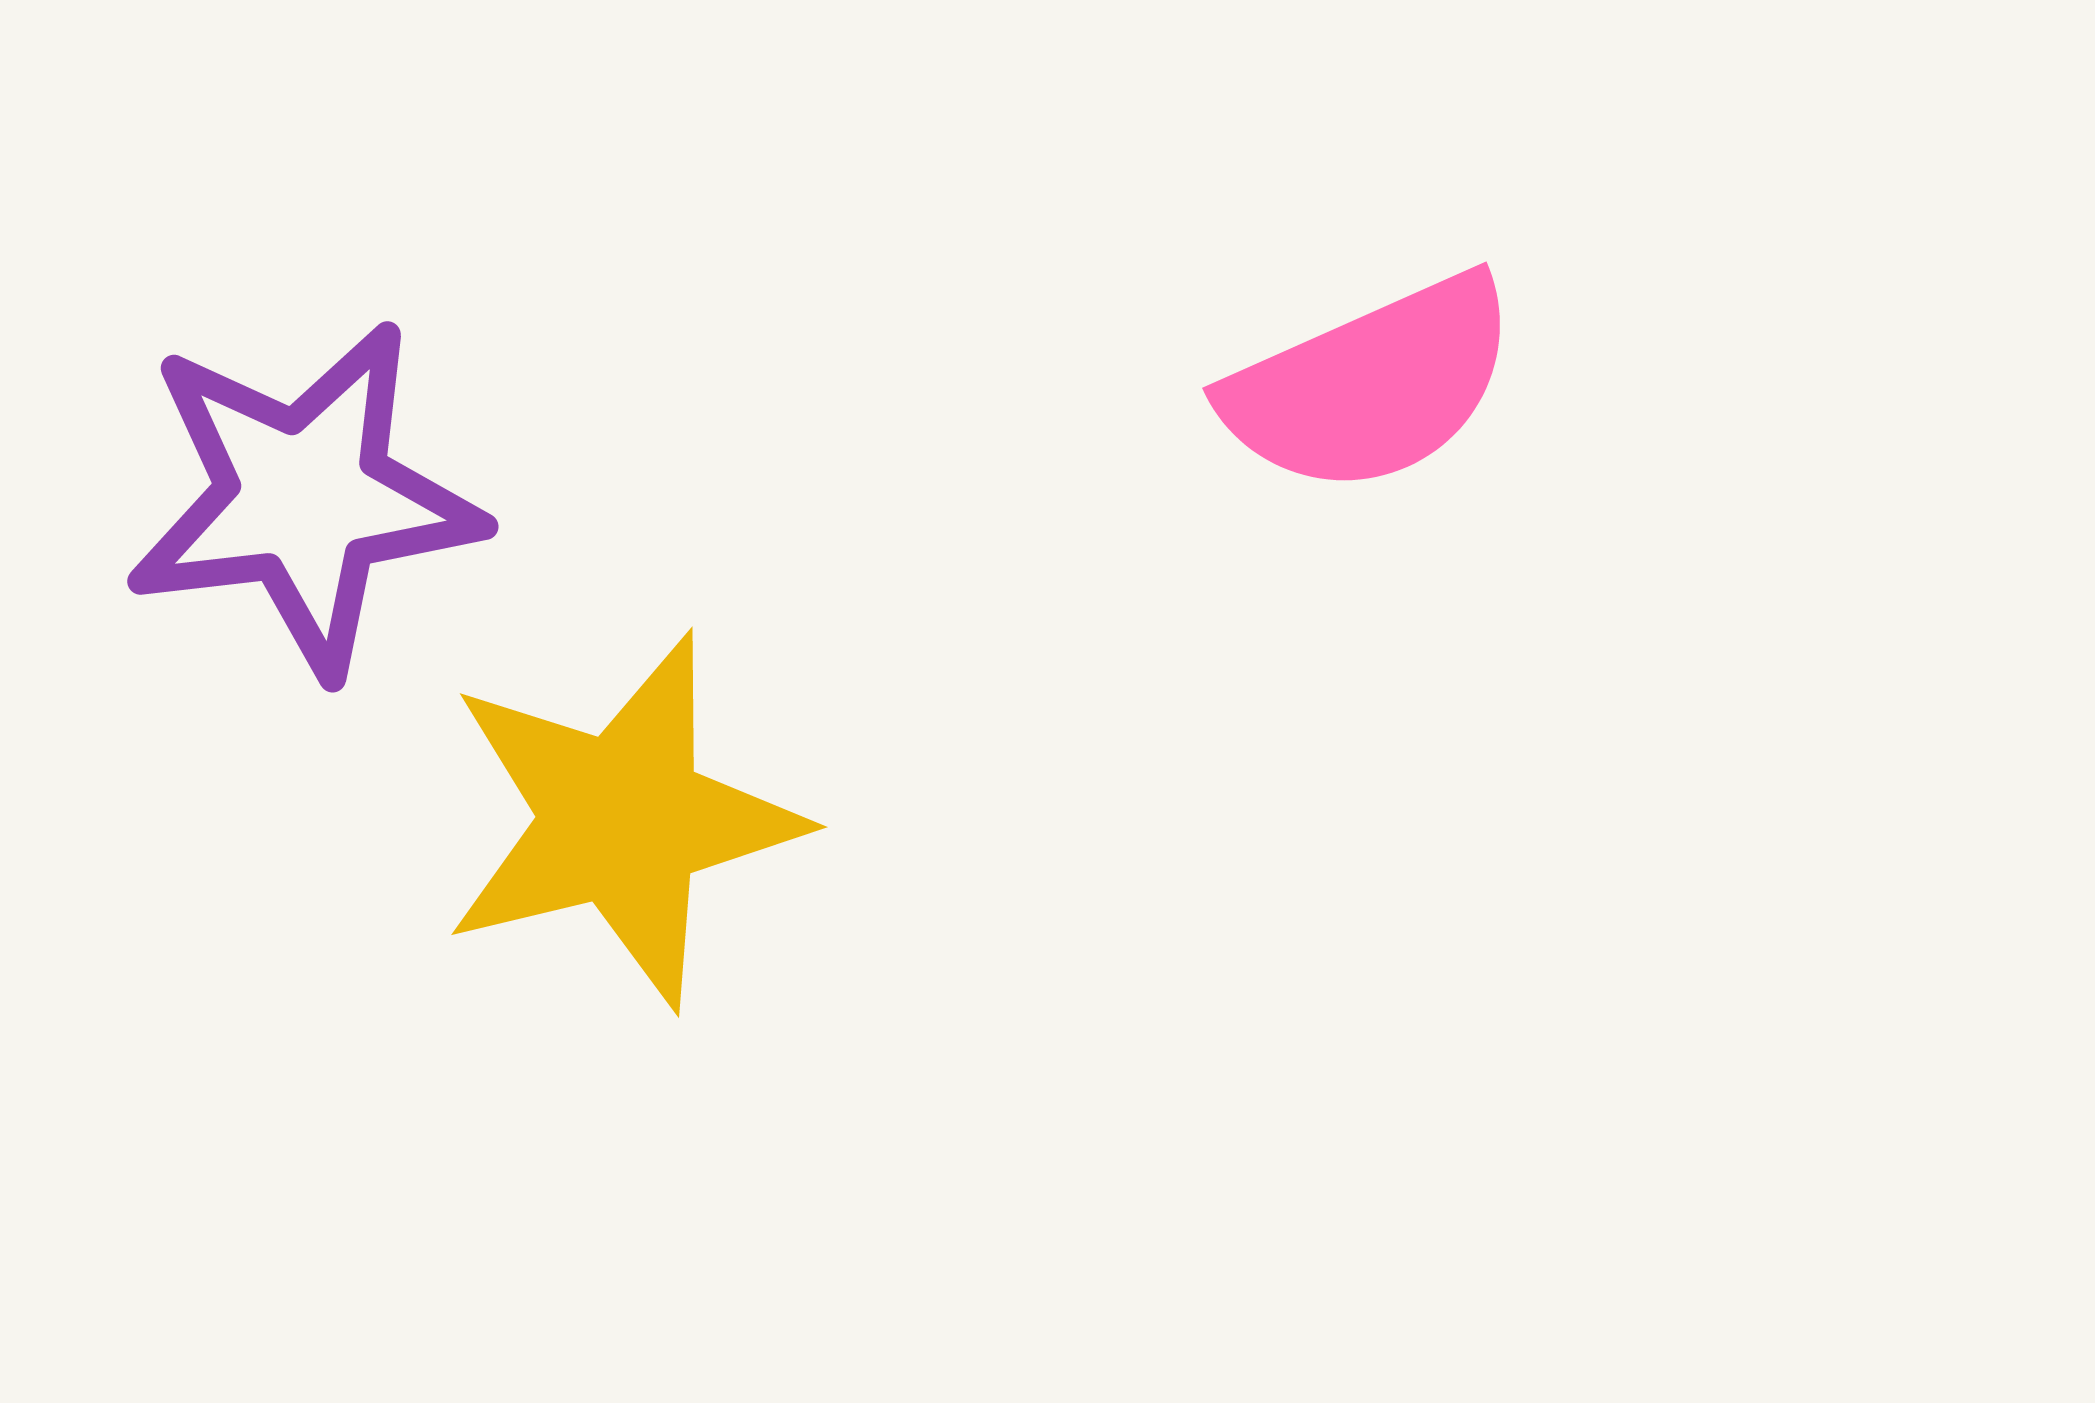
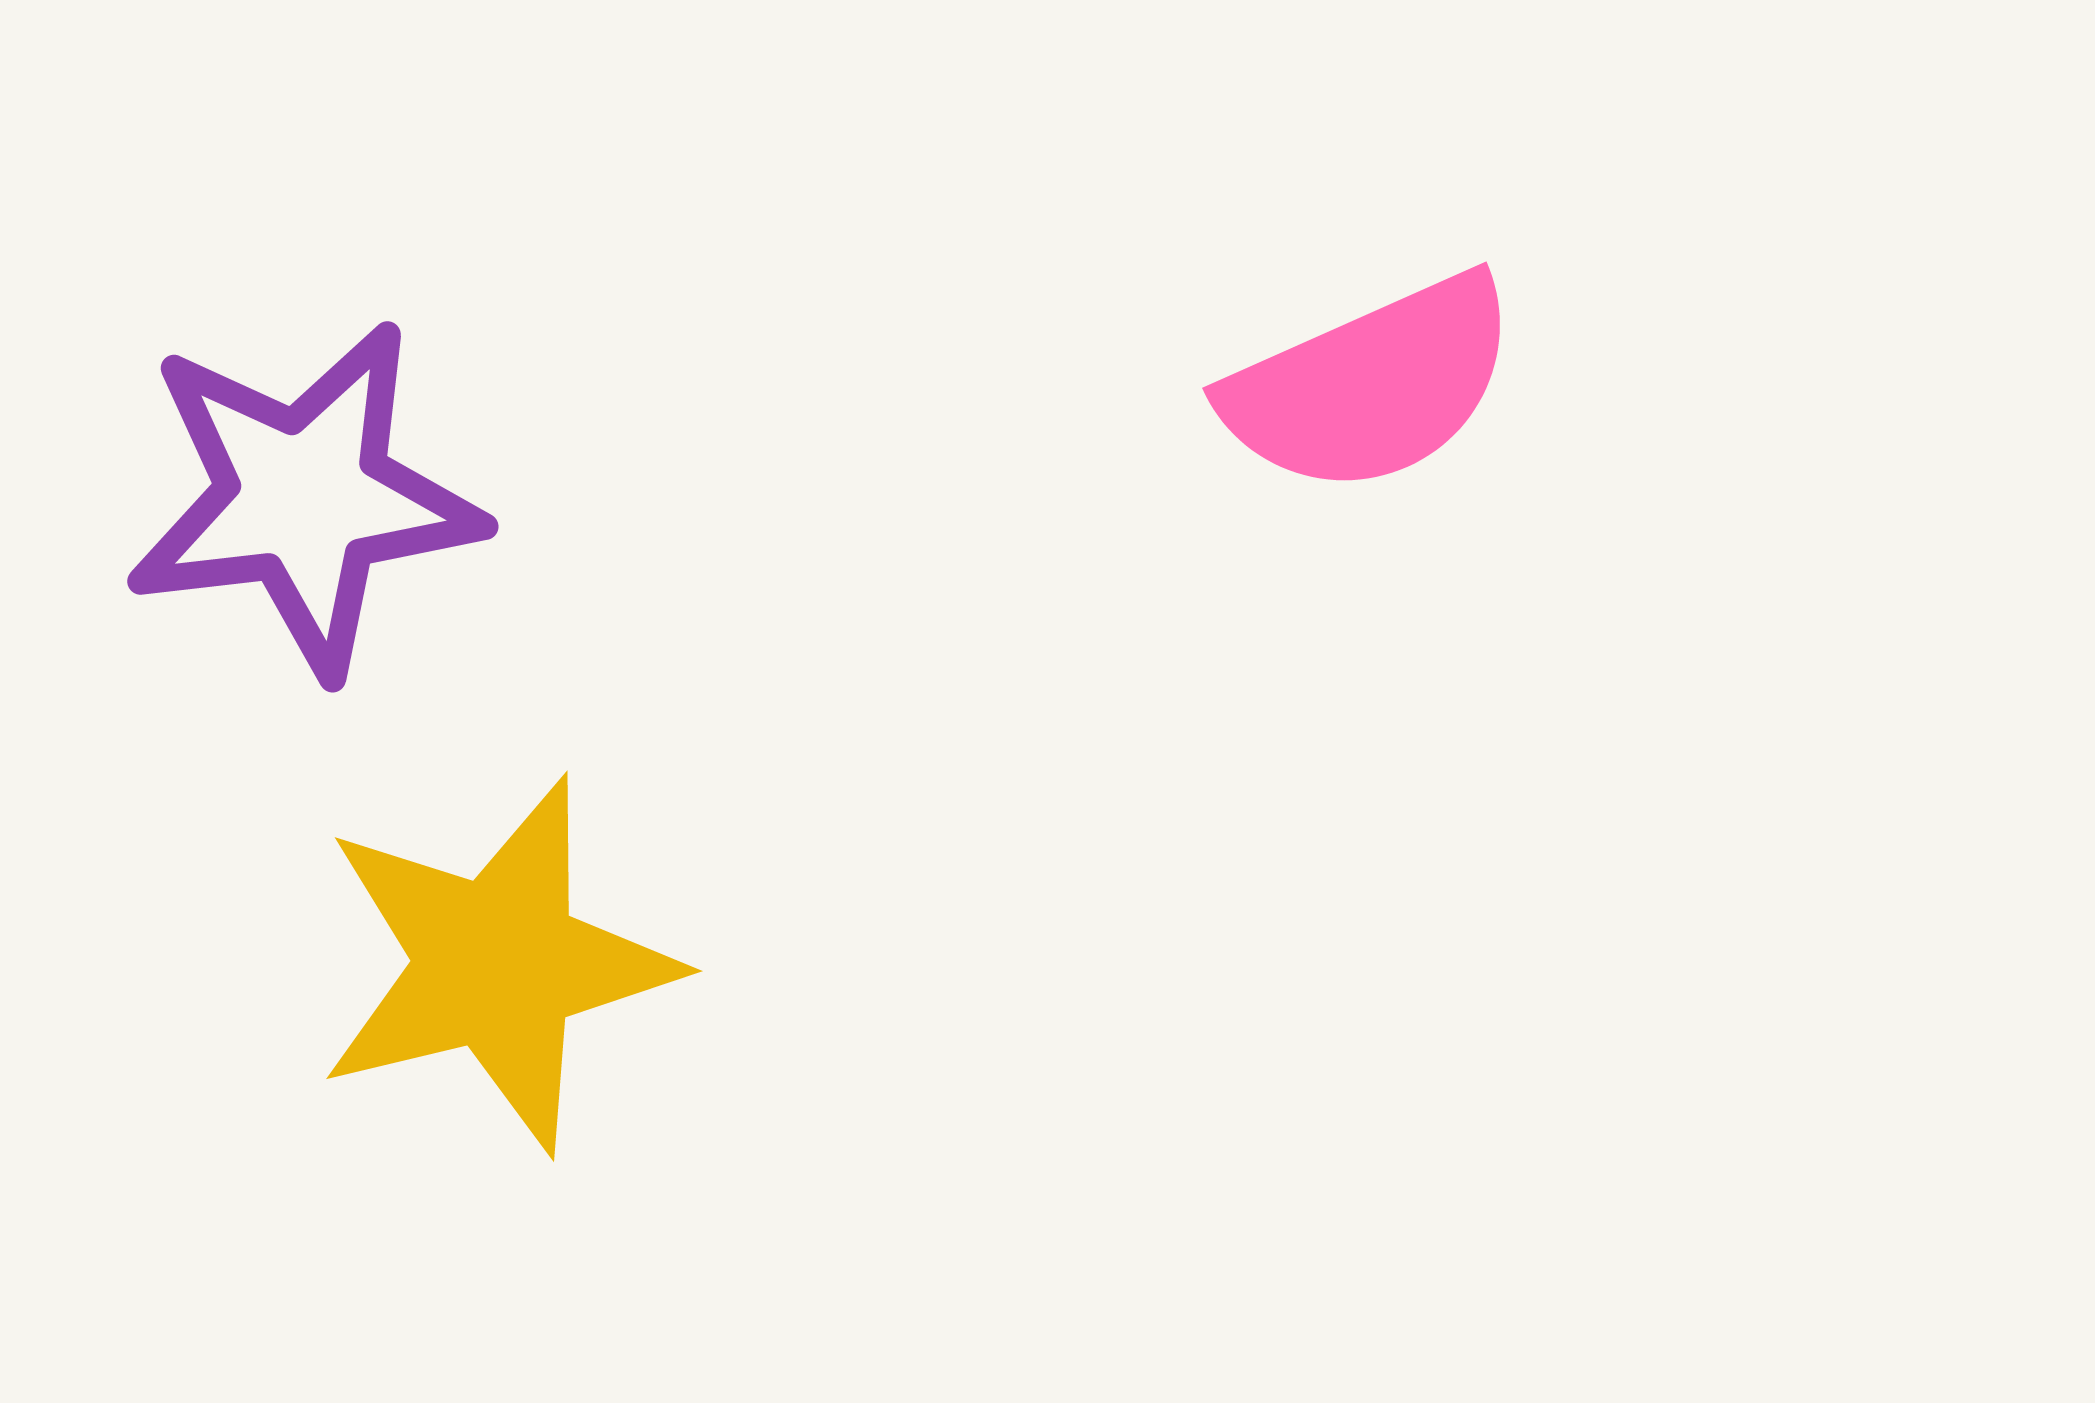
yellow star: moved 125 px left, 144 px down
